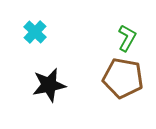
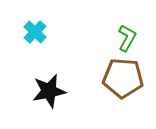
brown pentagon: rotated 6 degrees counterclockwise
black star: moved 6 px down
